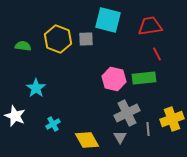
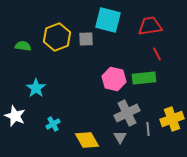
yellow hexagon: moved 1 px left, 2 px up; rotated 20 degrees clockwise
